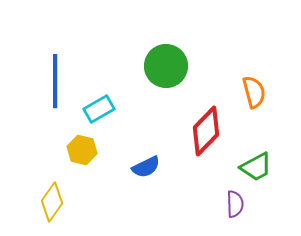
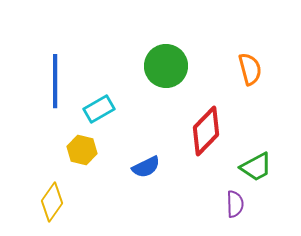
orange semicircle: moved 4 px left, 23 px up
